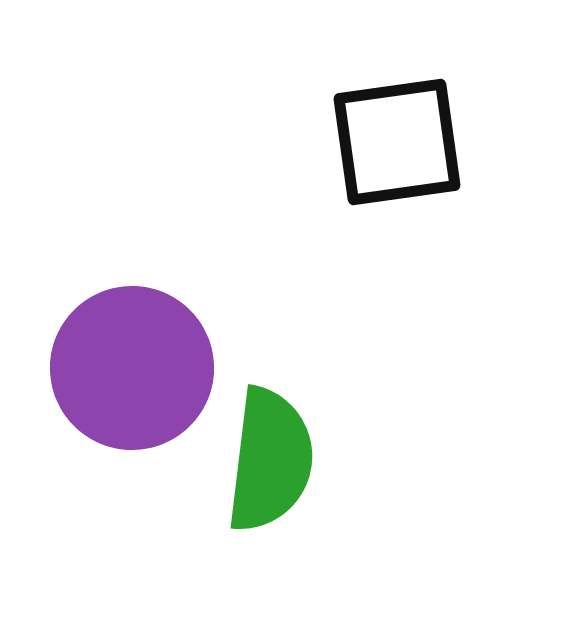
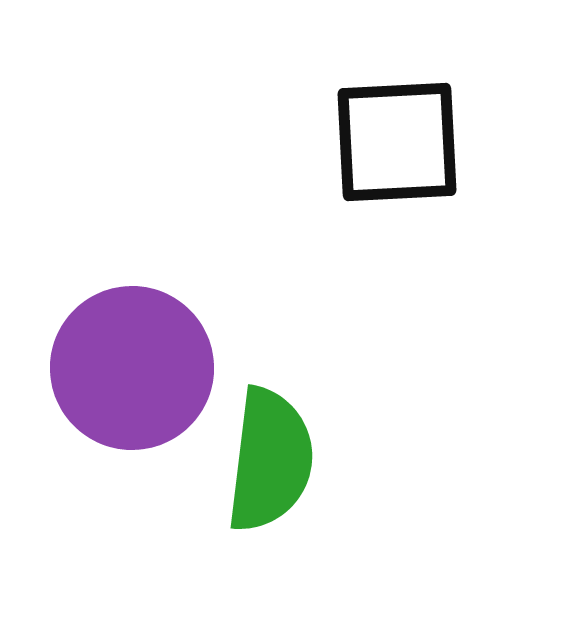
black square: rotated 5 degrees clockwise
